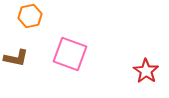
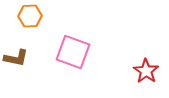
orange hexagon: rotated 10 degrees clockwise
pink square: moved 3 px right, 2 px up
